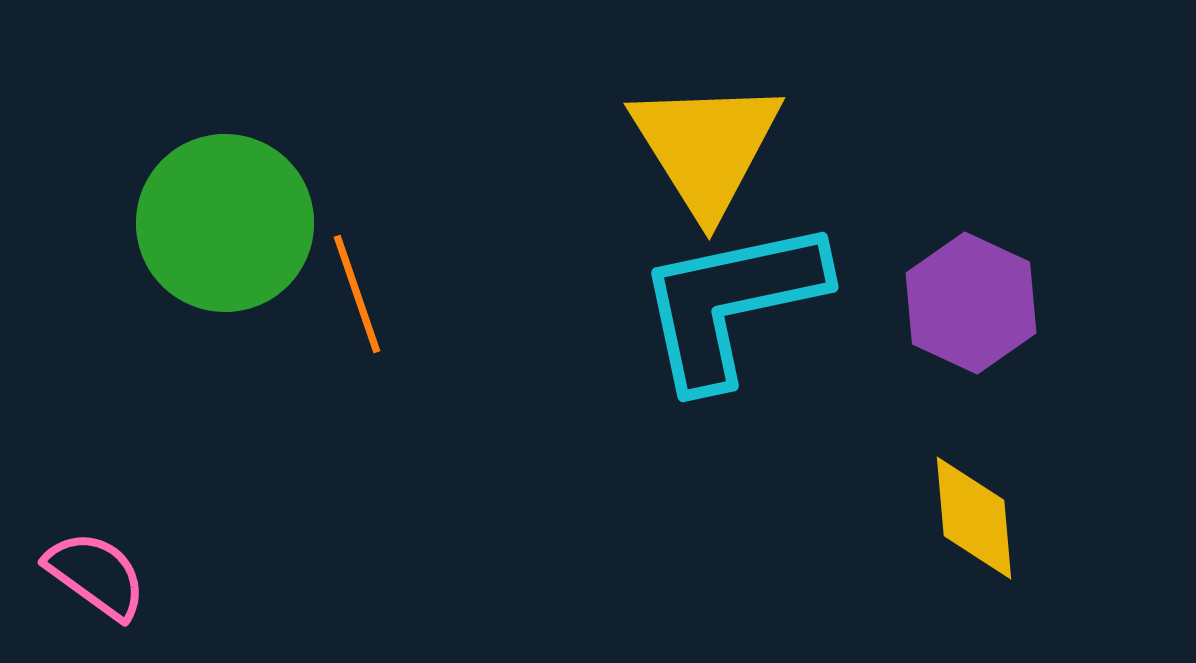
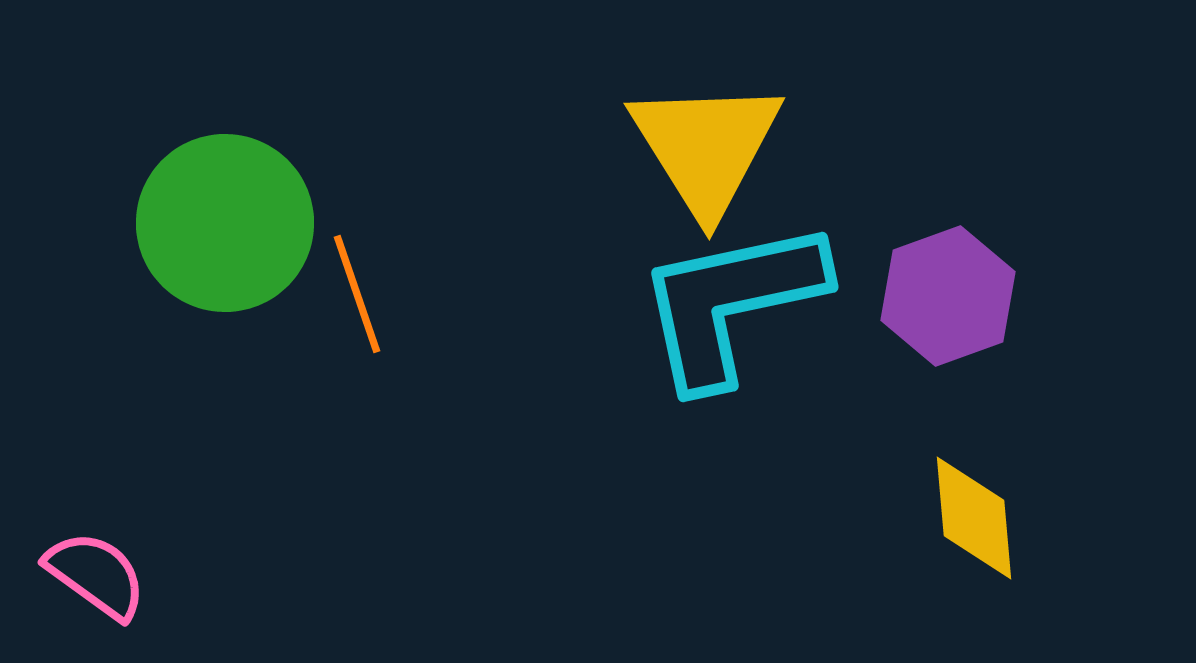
purple hexagon: moved 23 px left, 7 px up; rotated 15 degrees clockwise
